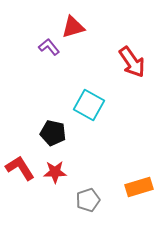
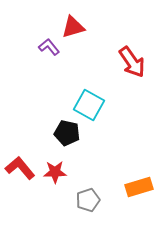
black pentagon: moved 14 px right
red L-shape: rotated 8 degrees counterclockwise
